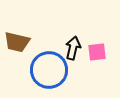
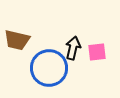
brown trapezoid: moved 2 px up
blue circle: moved 2 px up
